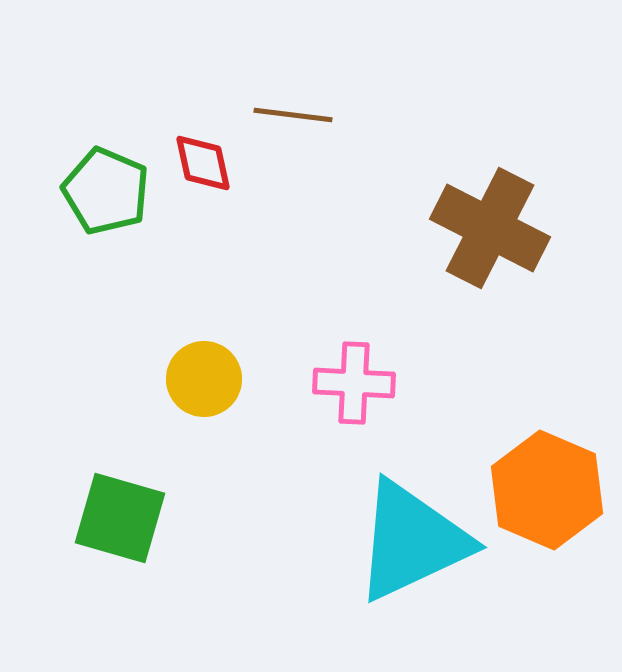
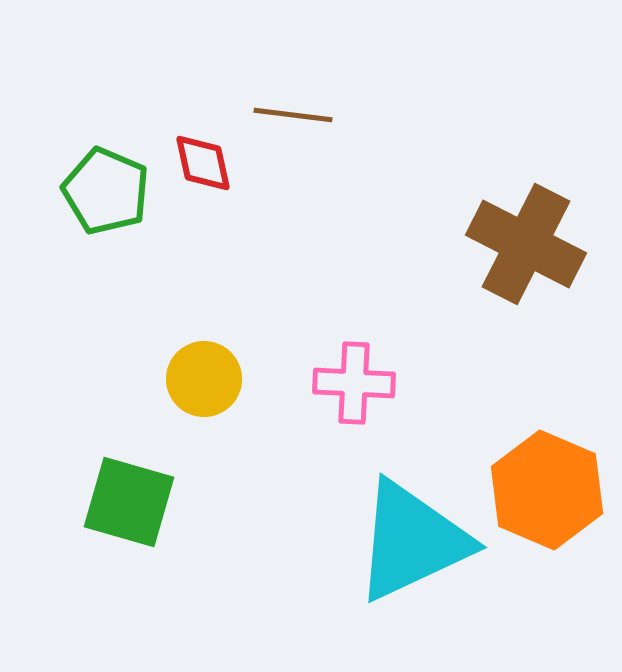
brown cross: moved 36 px right, 16 px down
green square: moved 9 px right, 16 px up
